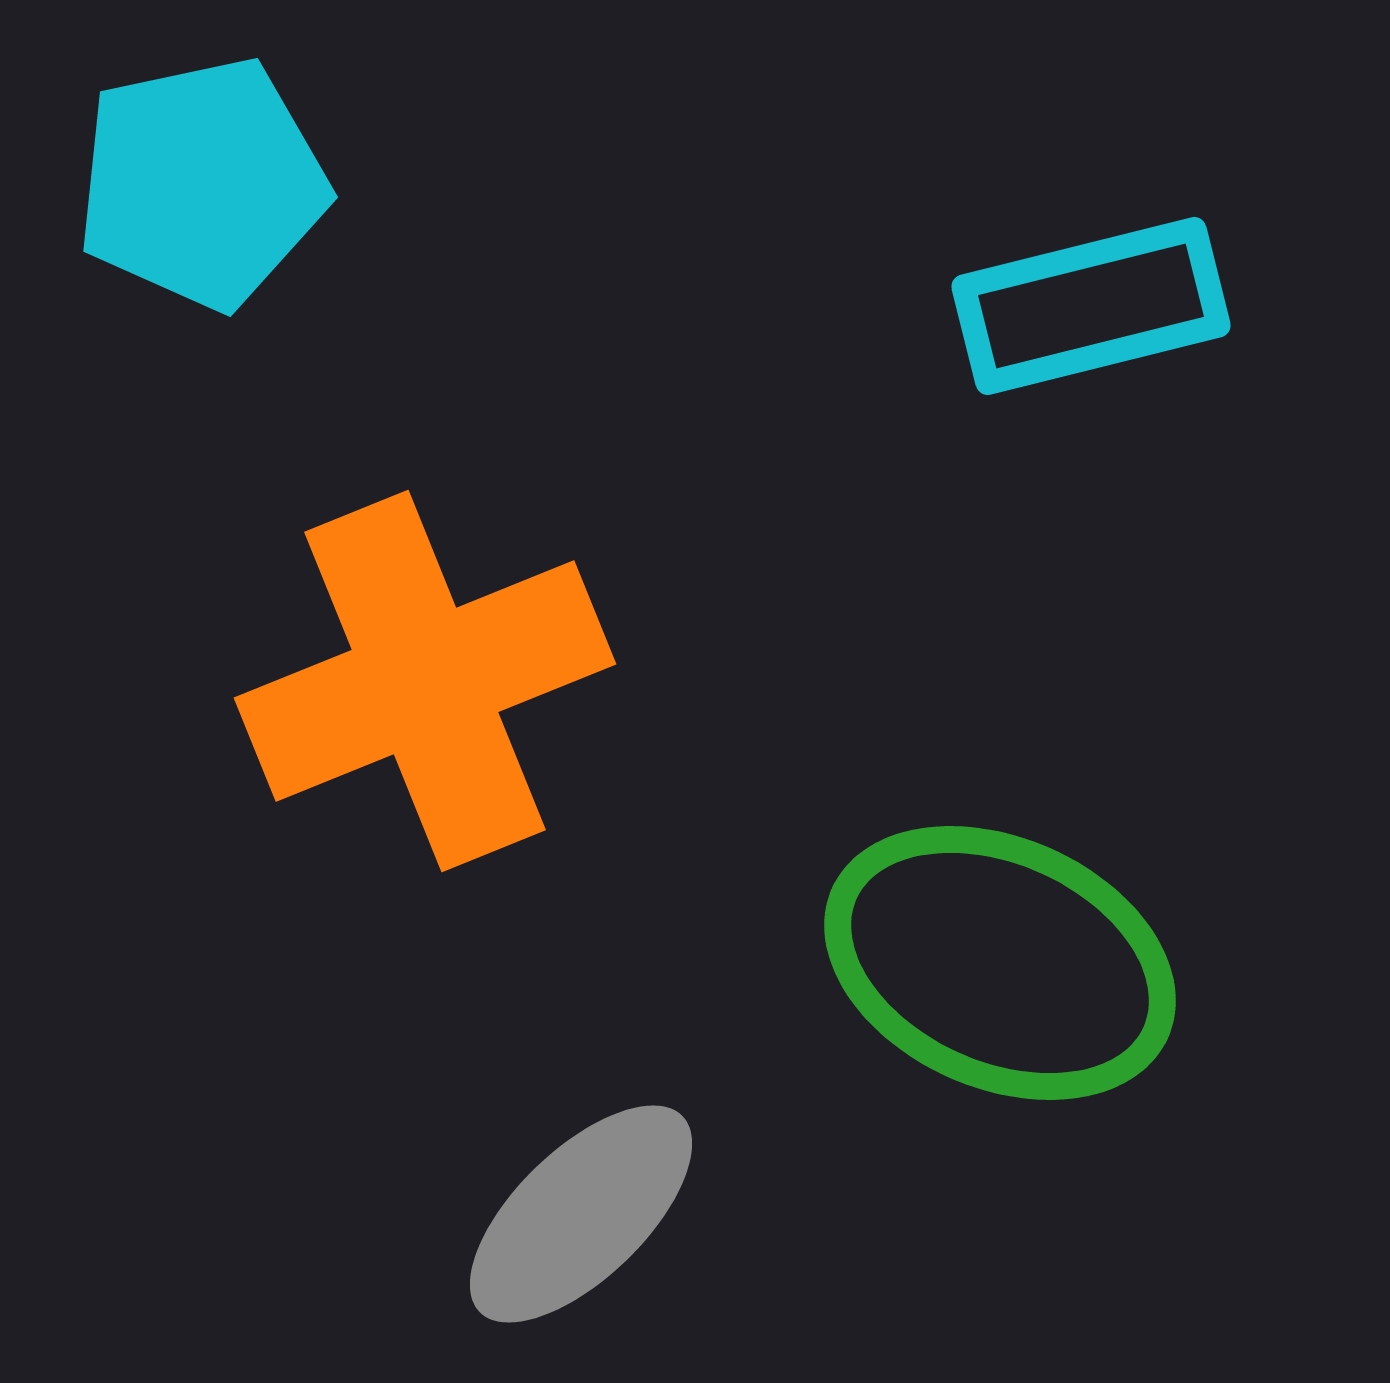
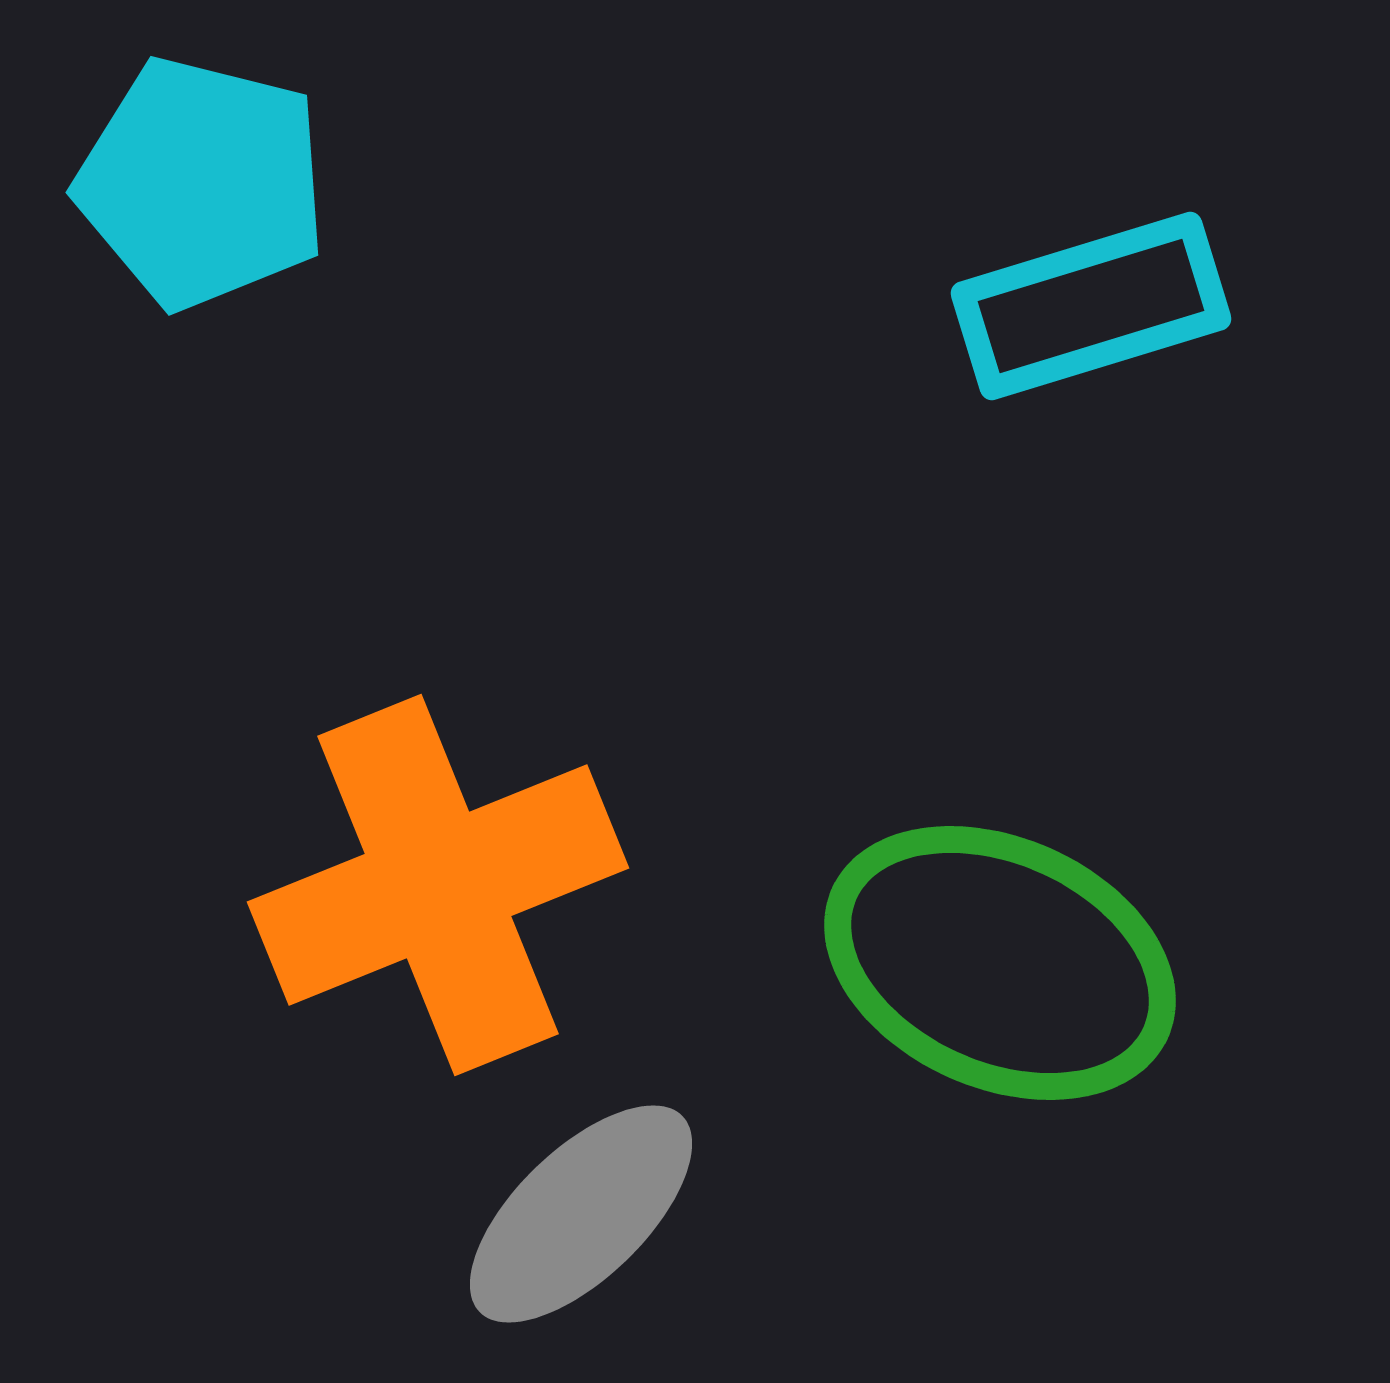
cyan pentagon: rotated 26 degrees clockwise
cyan rectangle: rotated 3 degrees counterclockwise
orange cross: moved 13 px right, 204 px down
